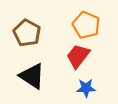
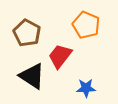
red trapezoid: moved 18 px left
